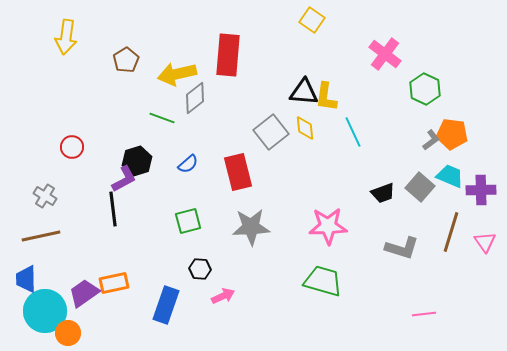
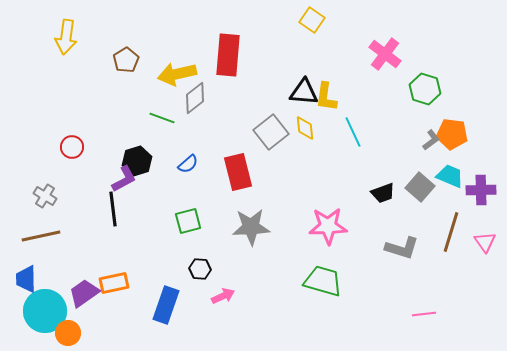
green hexagon at (425, 89): rotated 8 degrees counterclockwise
